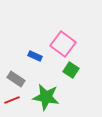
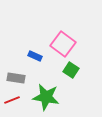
gray rectangle: moved 1 px up; rotated 24 degrees counterclockwise
